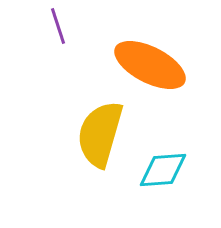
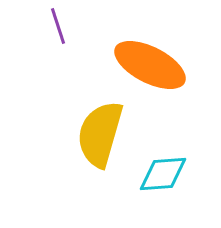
cyan diamond: moved 4 px down
